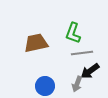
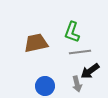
green L-shape: moved 1 px left, 1 px up
gray line: moved 2 px left, 1 px up
gray arrow: rotated 35 degrees counterclockwise
